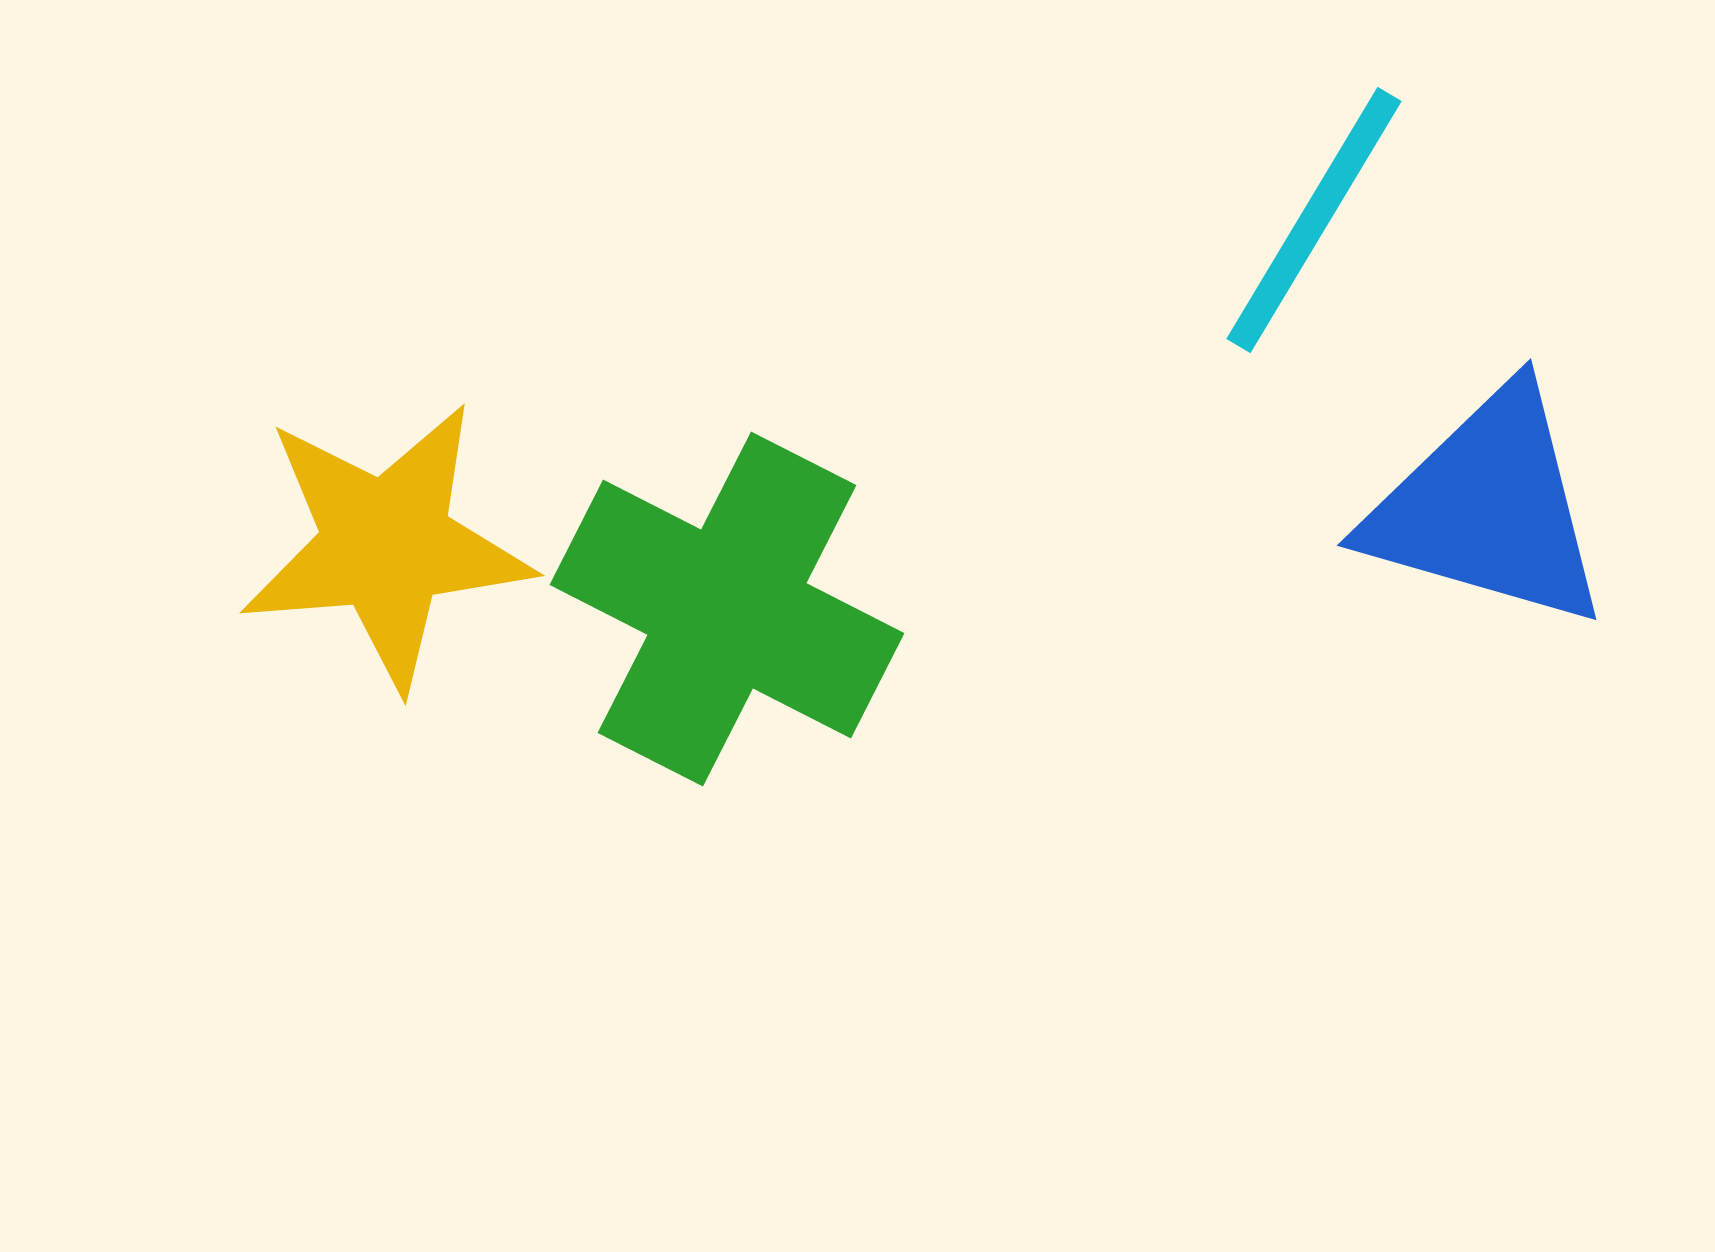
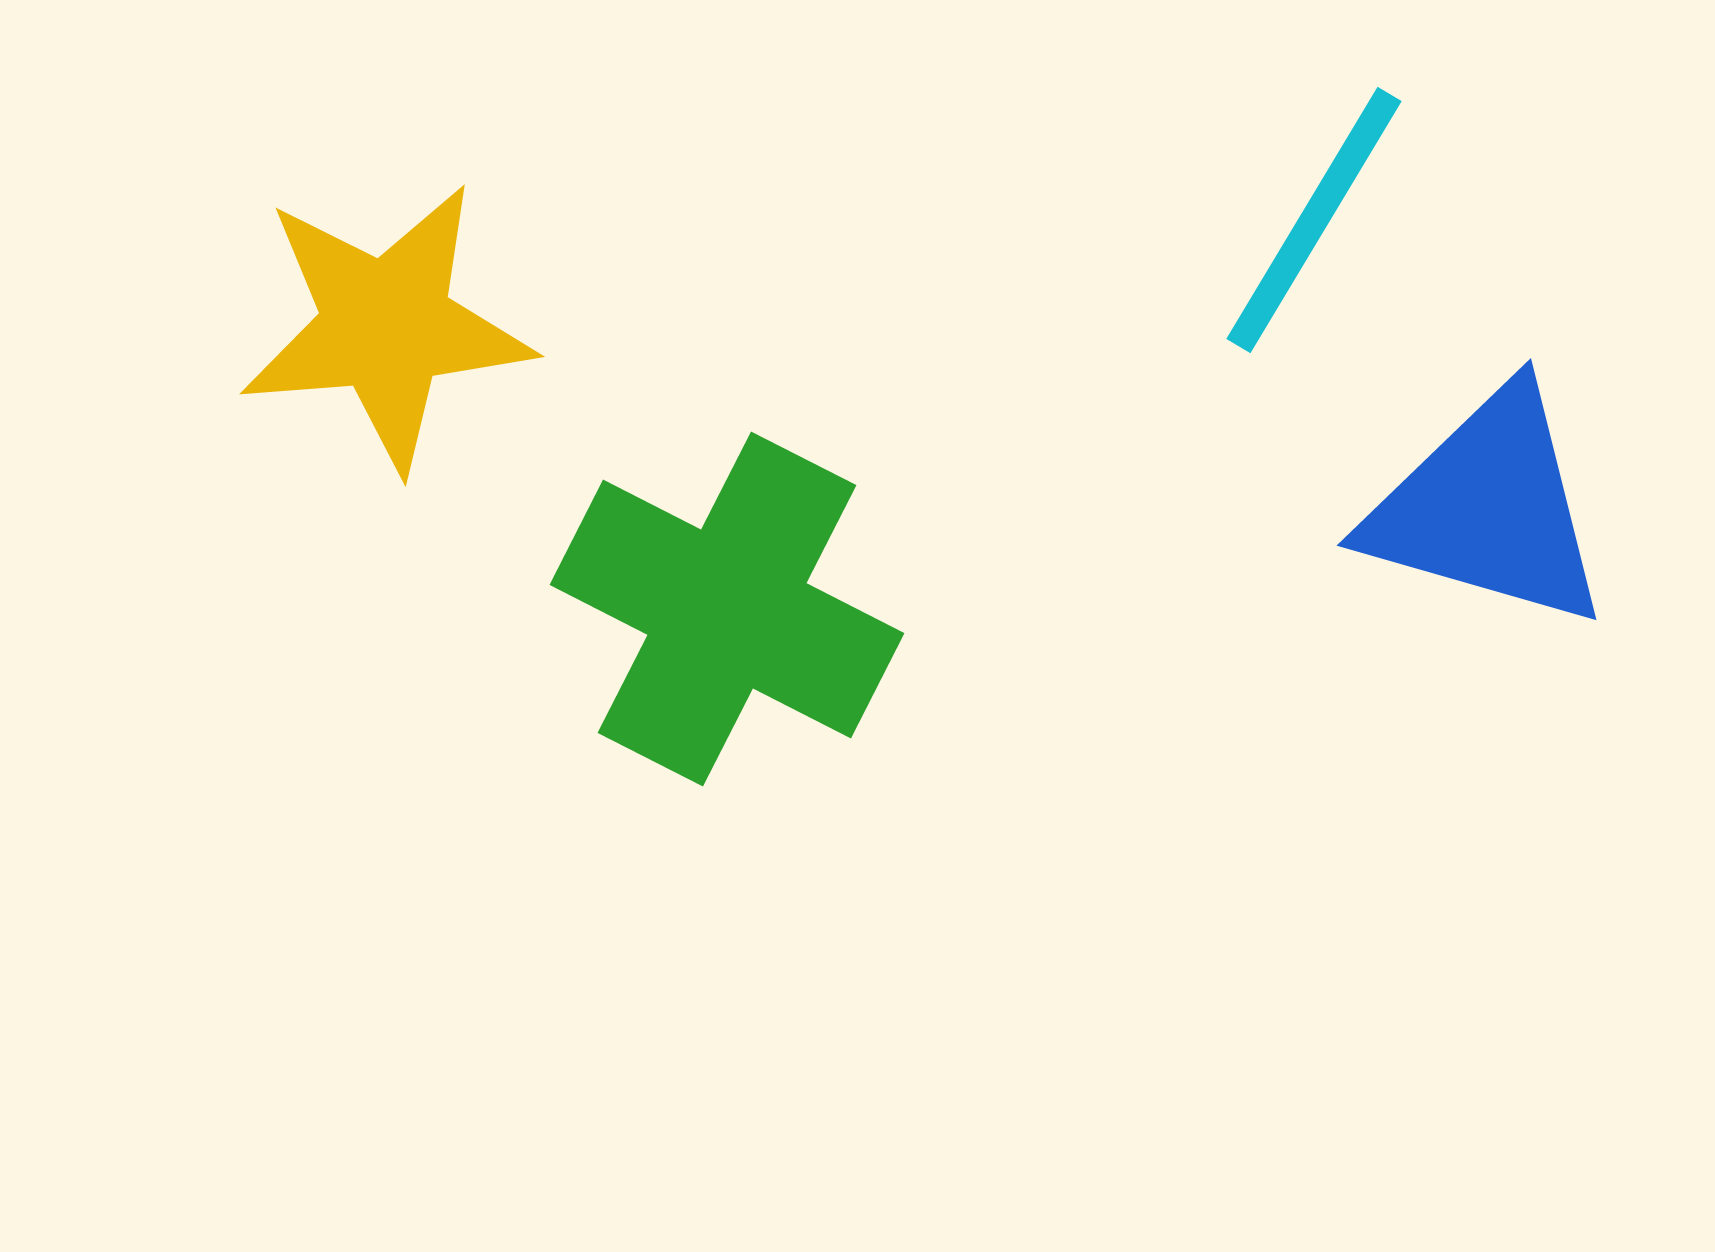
yellow star: moved 219 px up
